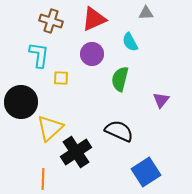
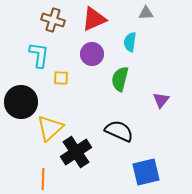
brown cross: moved 2 px right, 1 px up
cyan semicircle: rotated 36 degrees clockwise
blue square: rotated 20 degrees clockwise
